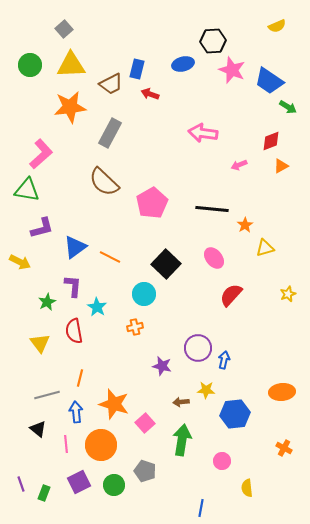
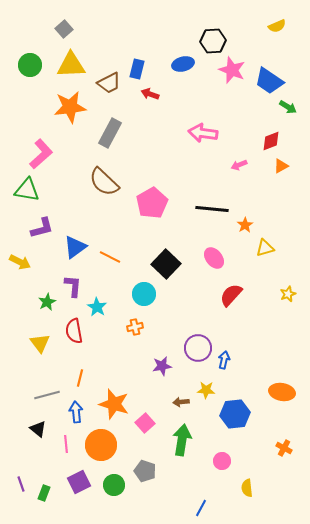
brown trapezoid at (111, 84): moved 2 px left, 1 px up
purple star at (162, 366): rotated 24 degrees counterclockwise
orange ellipse at (282, 392): rotated 15 degrees clockwise
blue line at (201, 508): rotated 18 degrees clockwise
